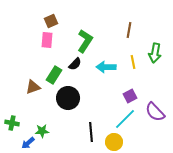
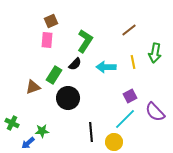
brown line: rotated 42 degrees clockwise
green cross: rotated 16 degrees clockwise
